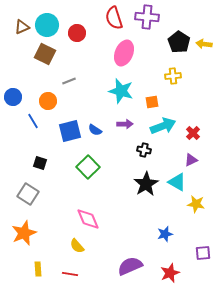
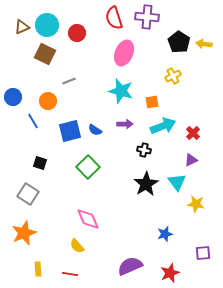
yellow cross: rotated 21 degrees counterclockwise
cyan triangle: rotated 24 degrees clockwise
